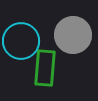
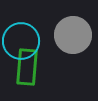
green rectangle: moved 18 px left, 1 px up
